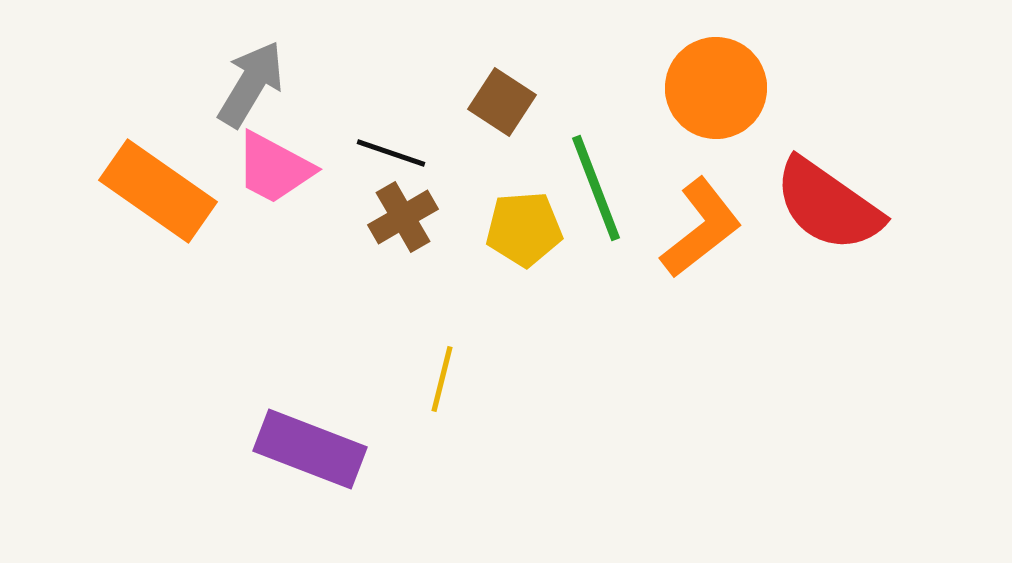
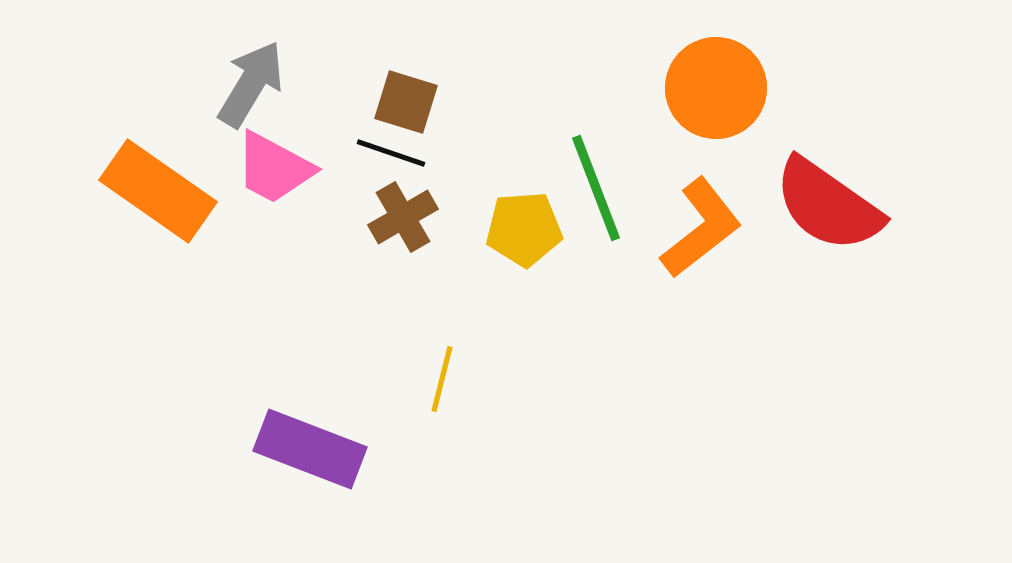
brown square: moved 96 px left; rotated 16 degrees counterclockwise
